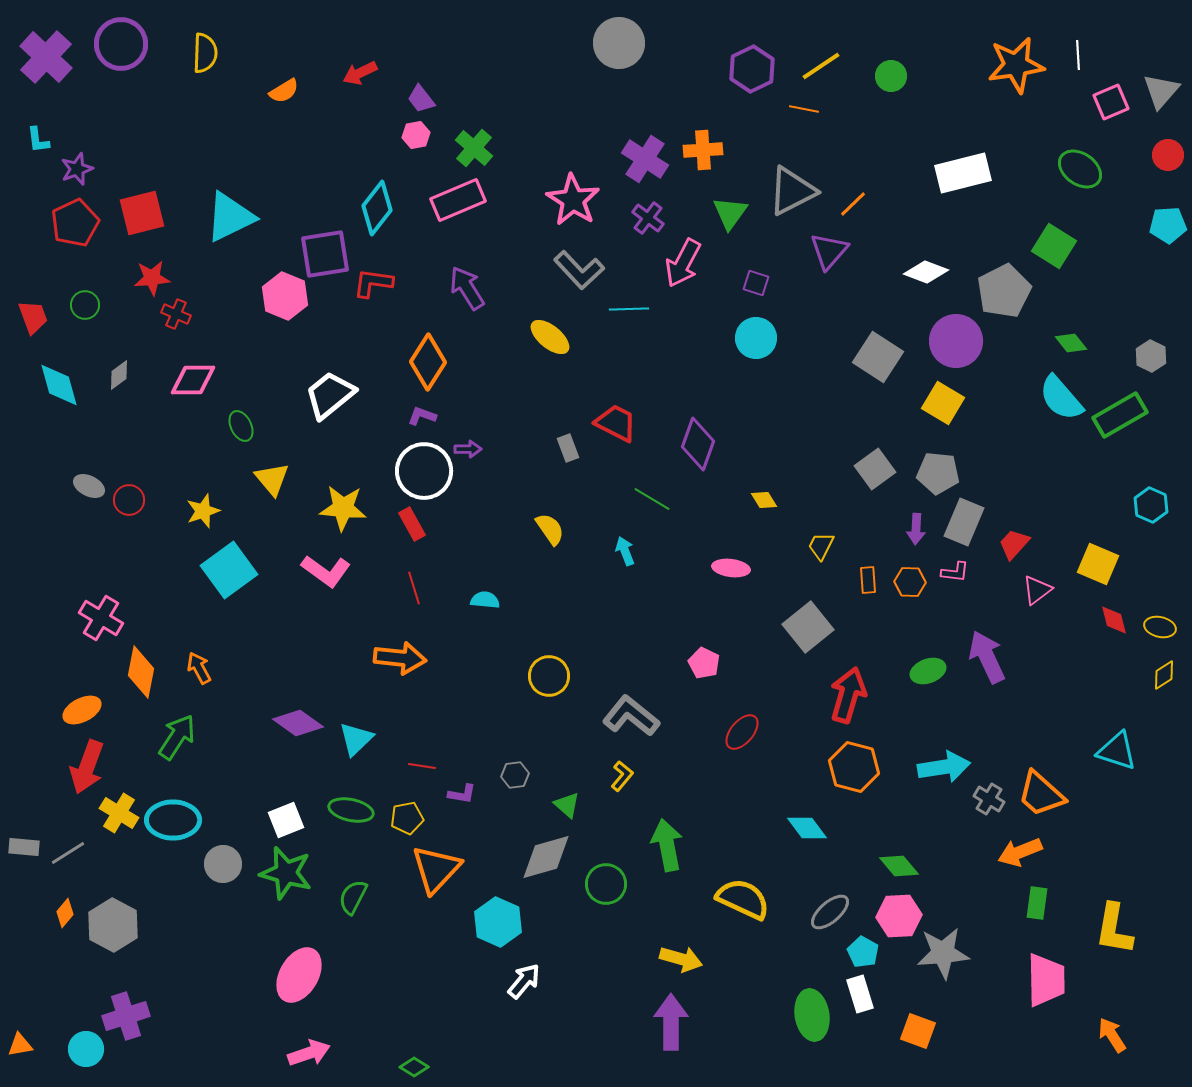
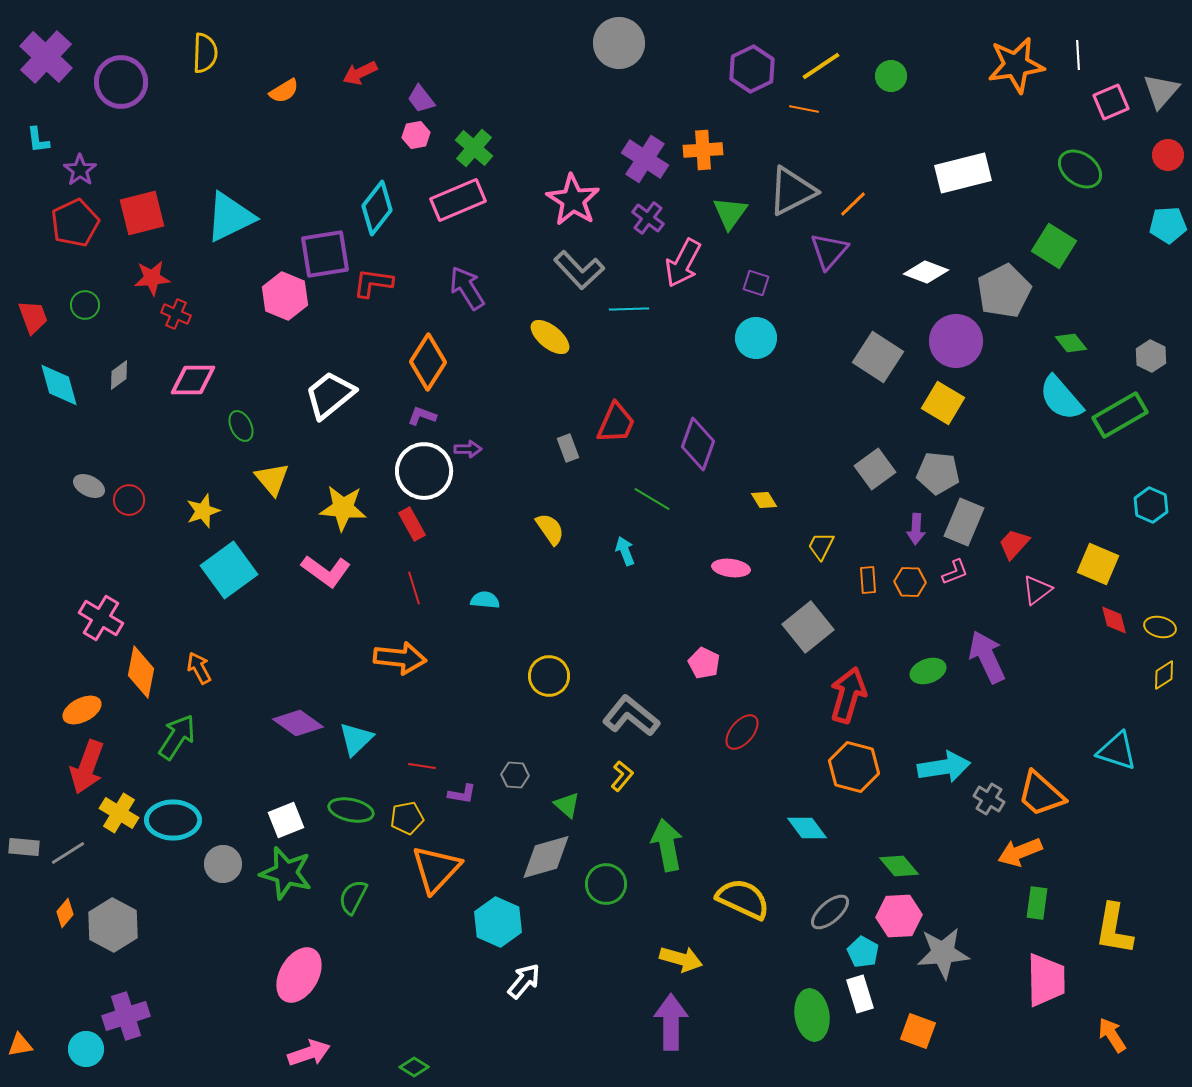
purple circle at (121, 44): moved 38 px down
purple star at (77, 169): moved 3 px right, 1 px down; rotated 16 degrees counterclockwise
red trapezoid at (616, 423): rotated 87 degrees clockwise
pink L-shape at (955, 572): rotated 28 degrees counterclockwise
gray hexagon at (515, 775): rotated 12 degrees clockwise
